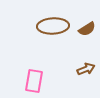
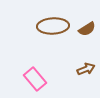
pink rectangle: moved 1 px right, 2 px up; rotated 50 degrees counterclockwise
